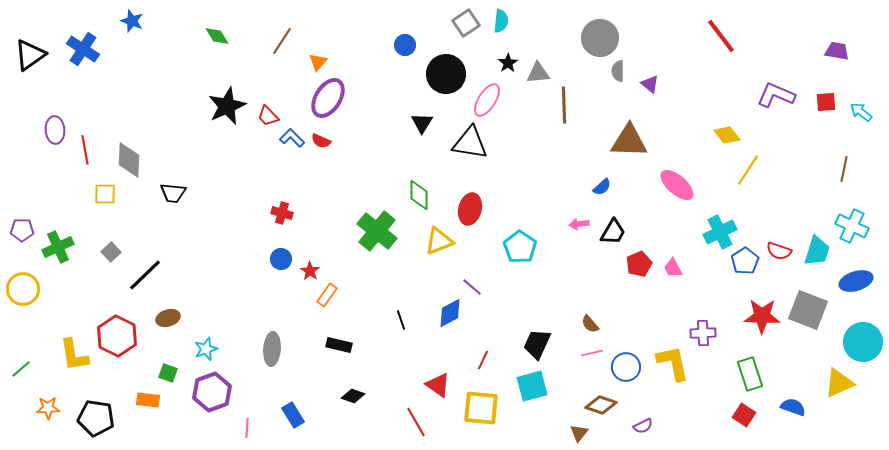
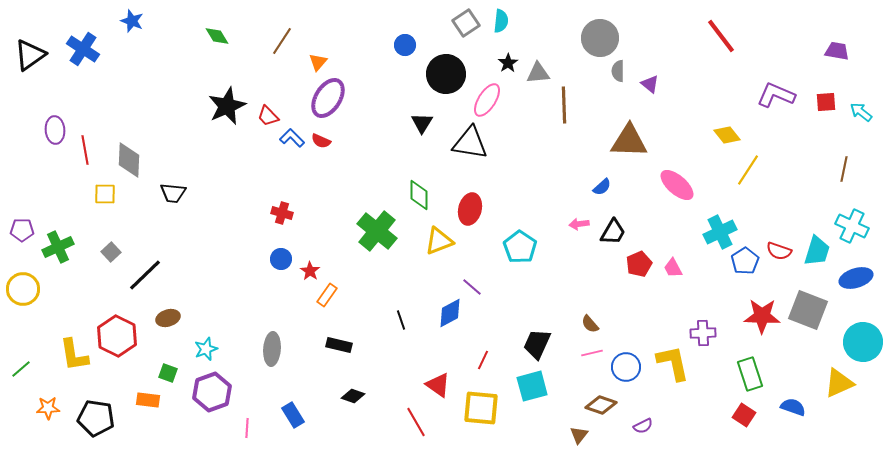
blue ellipse at (856, 281): moved 3 px up
brown triangle at (579, 433): moved 2 px down
